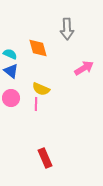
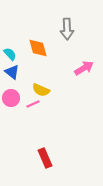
cyan semicircle: rotated 24 degrees clockwise
blue triangle: moved 1 px right, 1 px down
yellow semicircle: moved 1 px down
pink line: moved 3 px left; rotated 64 degrees clockwise
